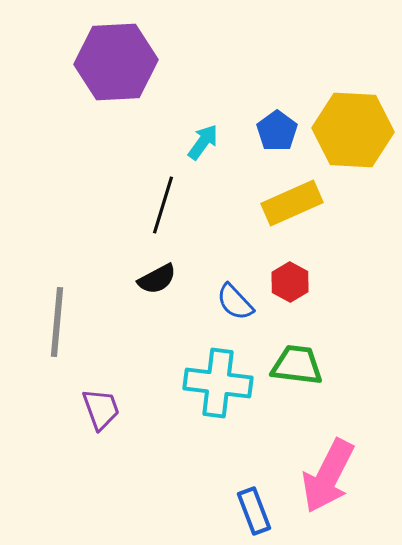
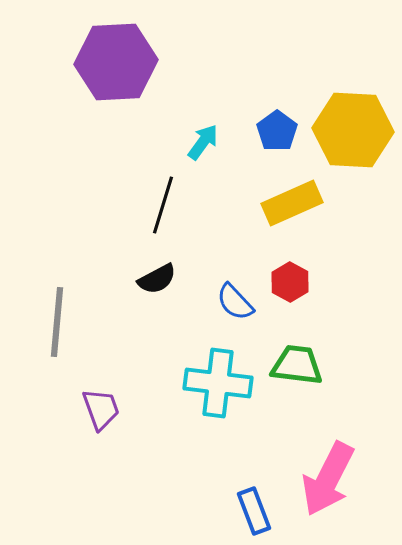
pink arrow: moved 3 px down
